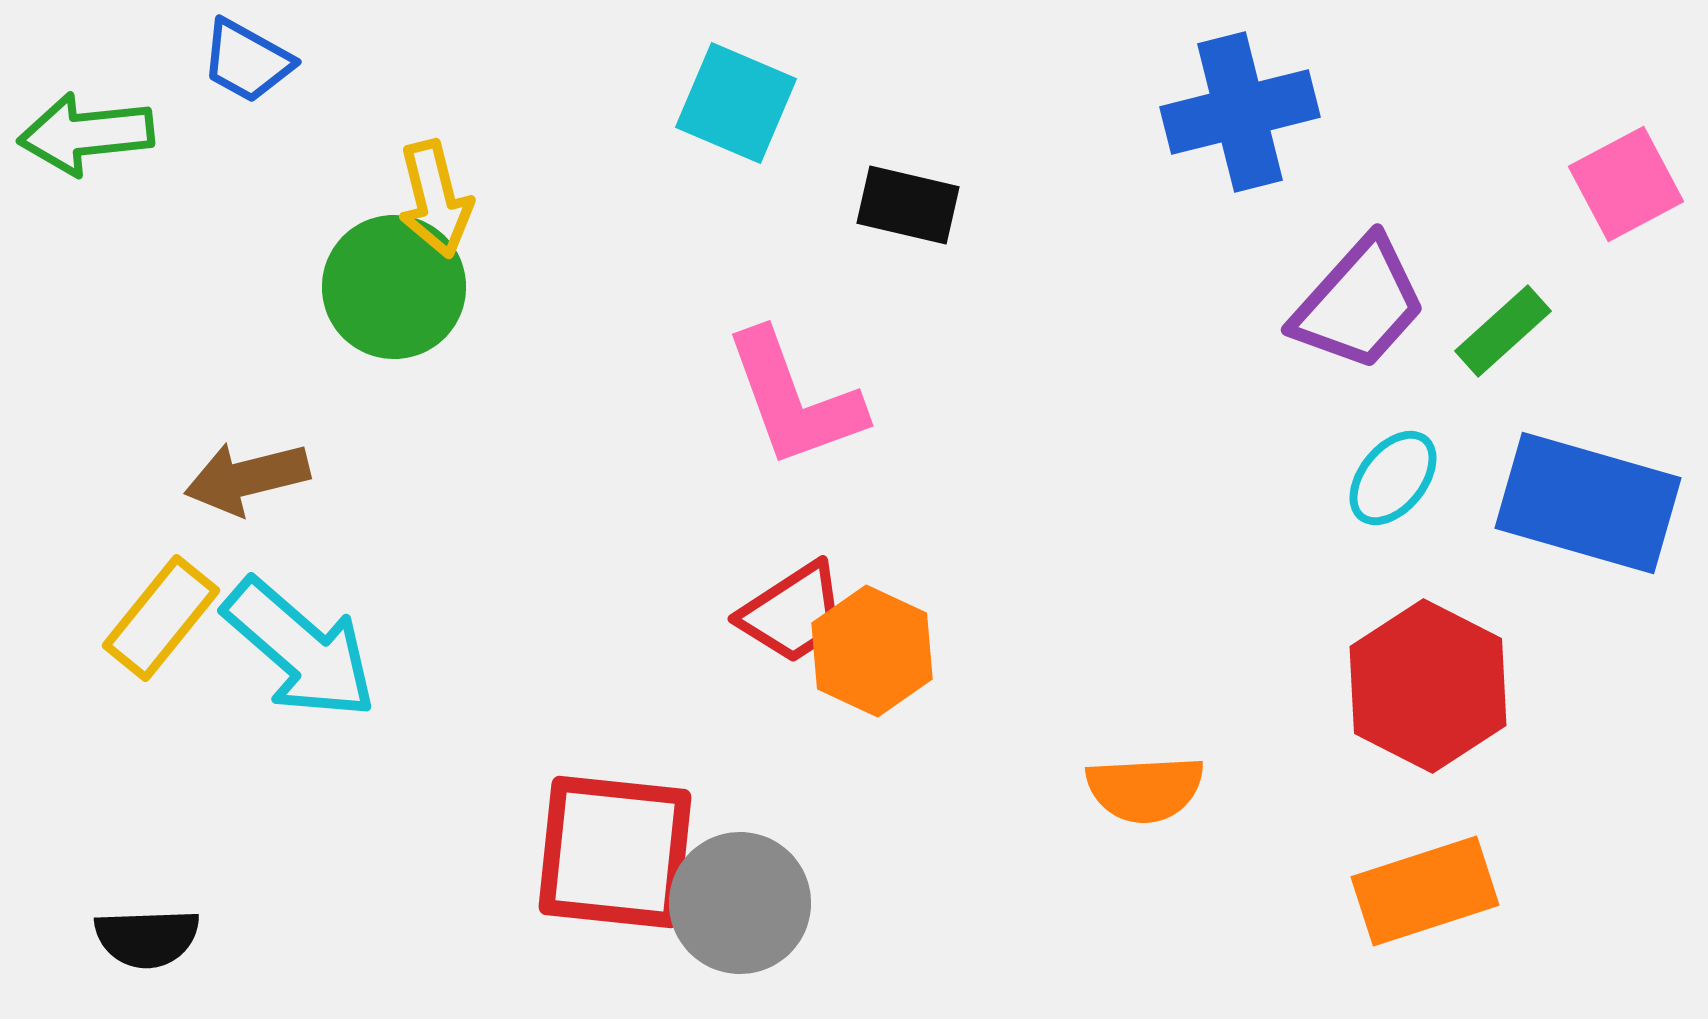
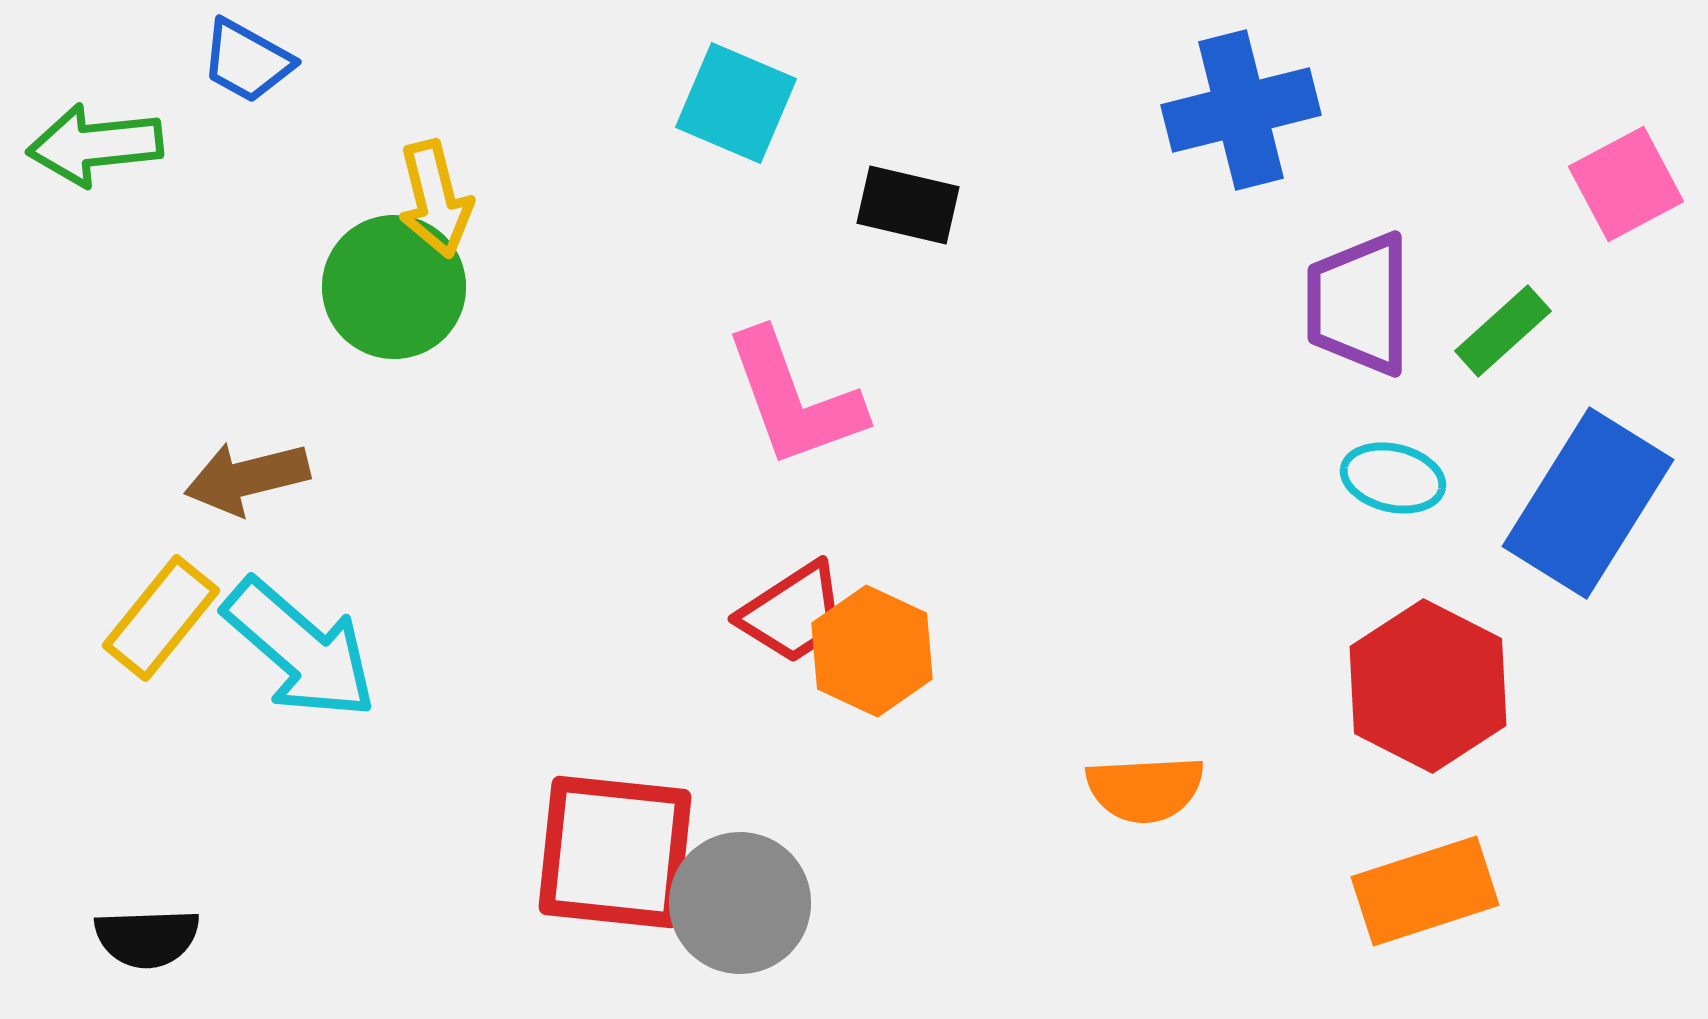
blue cross: moved 1 px right, 2 px up
green arrow: moved 9 px right, 11 px down
purple trapezoid: rotated 138 degrees clockwise
cyan ellipse: rotated 64 degrees clockwise
blue rectangle: rotated 74 degrees counterclockwise
